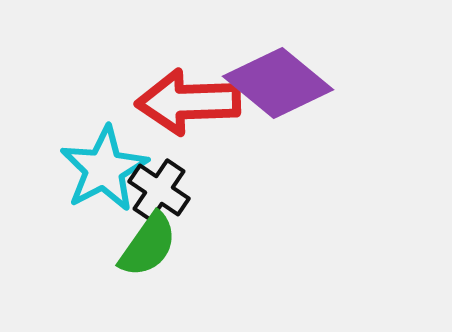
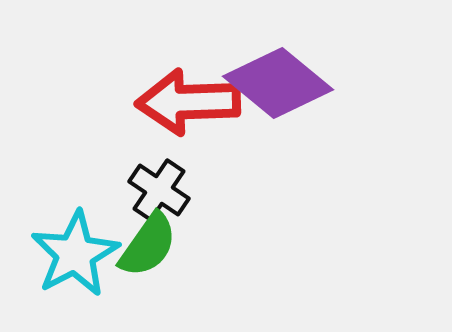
cyan star: moved 29 px left, 85 px down
